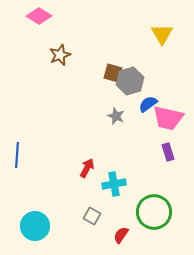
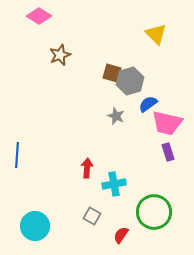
yellow triangle: moved 6 px left; rotated 15 degrees counterclockwise
brown square: moved 1 px left
pink trapezoid: moved 1 px left, 5 px down
red arrow: rotated 24 degrees counterclockwise
